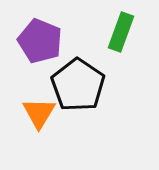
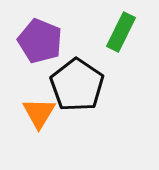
green rectangle: rotated 6 degrees clockwise
black pentagon: moved 1 px left
